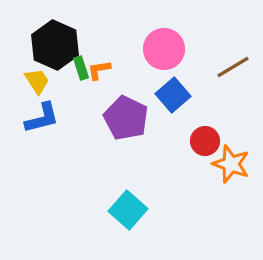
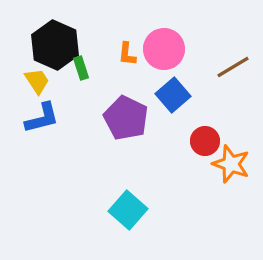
orange L-shape: moved 28 px right, 16 px up; rotated 75 degrees counterclockwise
